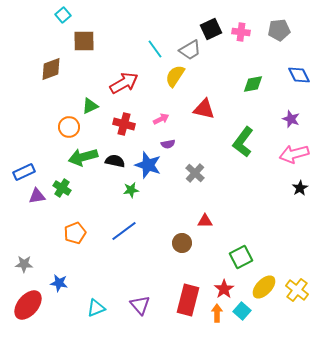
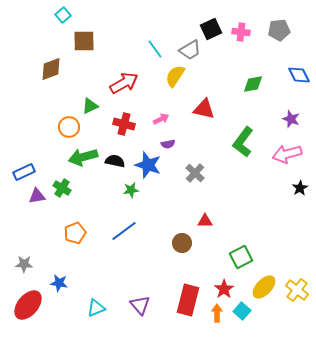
pink arrow at (294, 154): moved 7 px left
